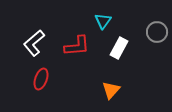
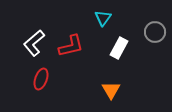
cyan triangle: moved 3 px up
gray circle: moved 2 px left
red L-shape: moved 6 px left; rotated 8 degrees counterclockwise
orange triangle: rotated 12 degrees counterclockwise
